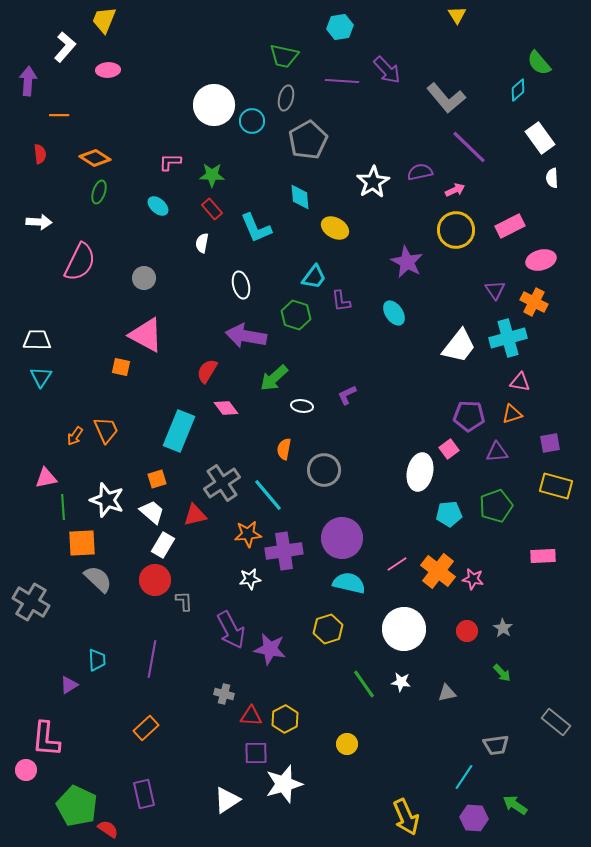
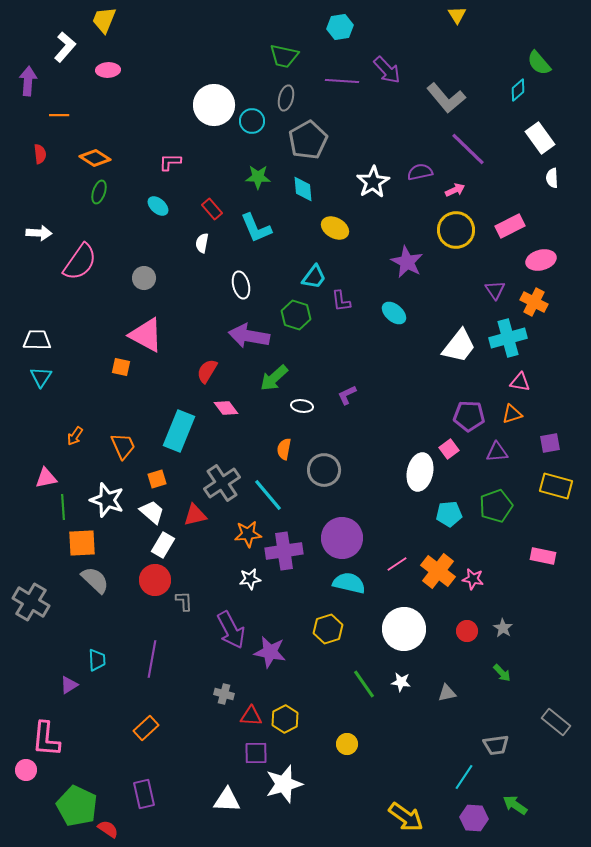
purple line at (469, 147): moved 1 px left, 2 px down
green star at (212, 175): moved 46 px right, 2 px down
cyan diamond at (300, 197): moved 3 px right, 8 px up
white arrow at (39, 222): moved 11 px down
pink semicircle at (80, 262): rotated 9 degrees clockwise
cyan ellipse at (394, 313): rotated 15 degrees counterclockwise
purple arrow at (246, 336): moved 3 px right
orange trapezoid at (106, 430): moved 17 px right, 16 px down
pink rectangle at (543, 556): rotated 15 degrees clockwise
gray semicircle at (98, 579): moved 3 px left, 1 px down
purple star at (270, 649): moved 3 px down
white triangle at (227, 800): rotated 36 degrees clockwise
yellow arrow at (406, 817): rotated 30 degrees counterclockwise
